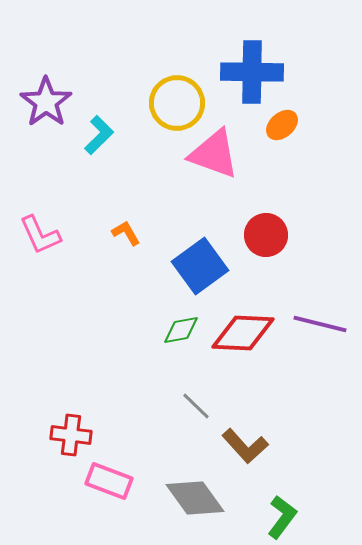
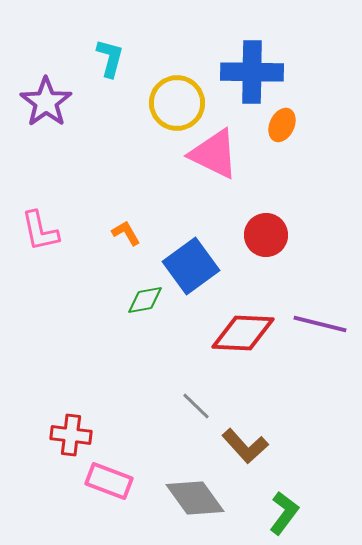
orange ellipse: rotated 24 degrees counterclockwise
cyan L-shape: moved 11 px right, 77 px up; rotated 30 degrees counterclockwise
pink triangle: rotated 6 degrees clockwise
pink L-shape: moved 4 px up; rotated 12 degrees clockwise
blue square: moved 9 px left
green diamond: moved 36 px left, 30 px up
green L-shape: moved 2 px right, 4 px up
